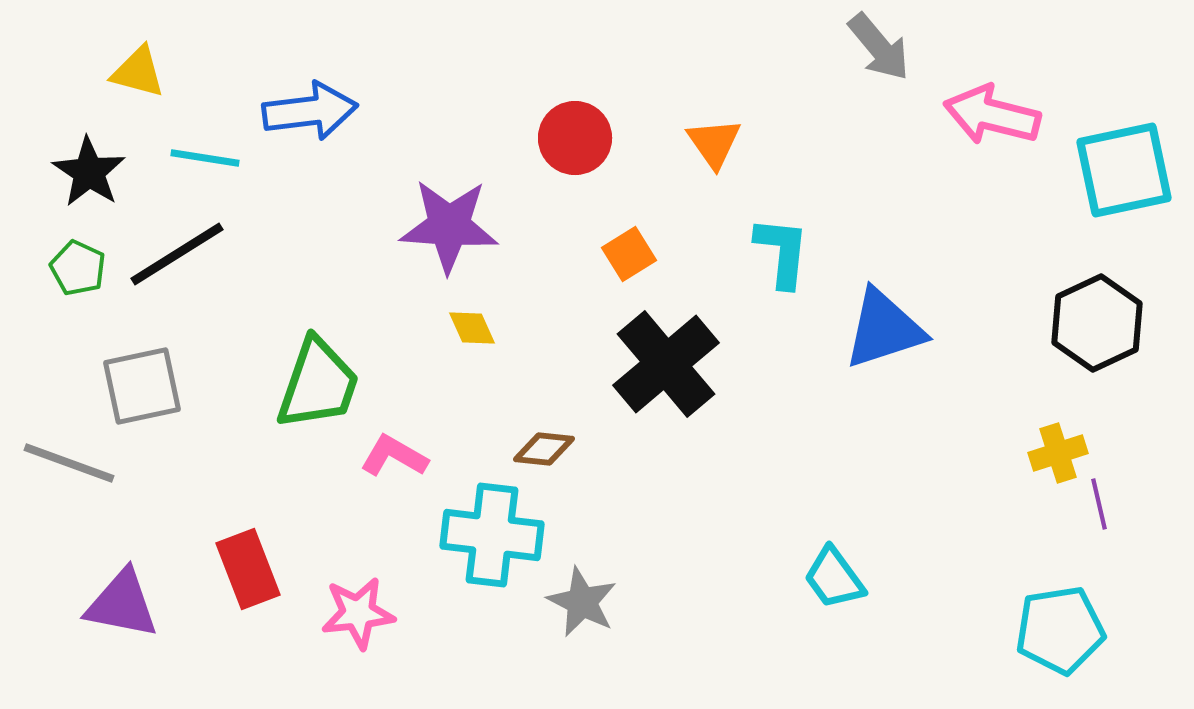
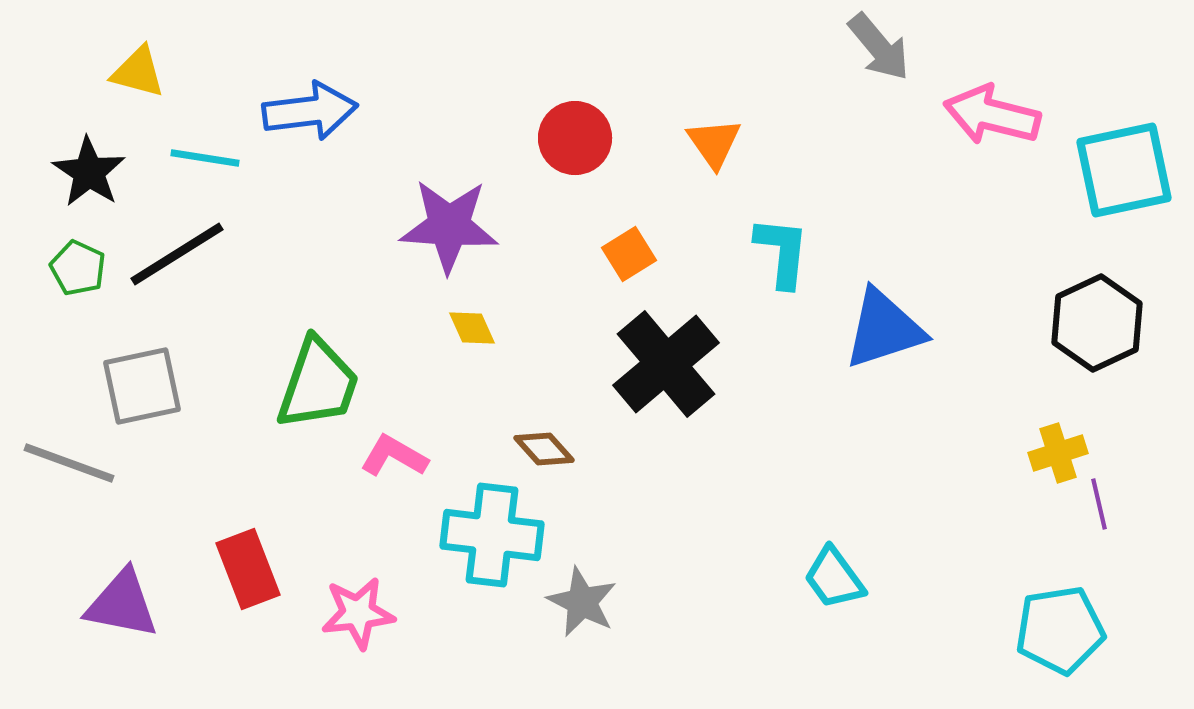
brown diamond: rotated 42 degrees clockwise
